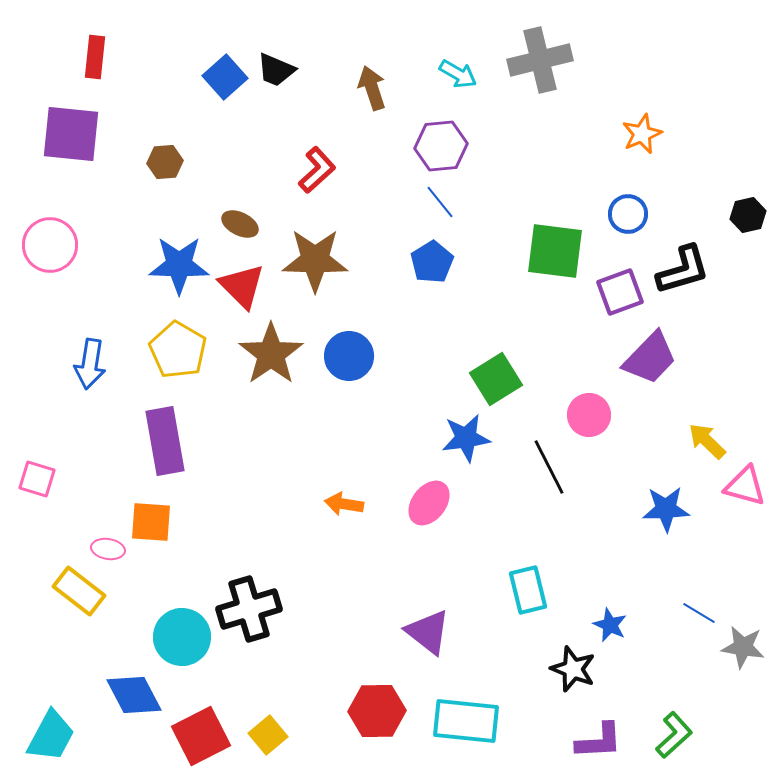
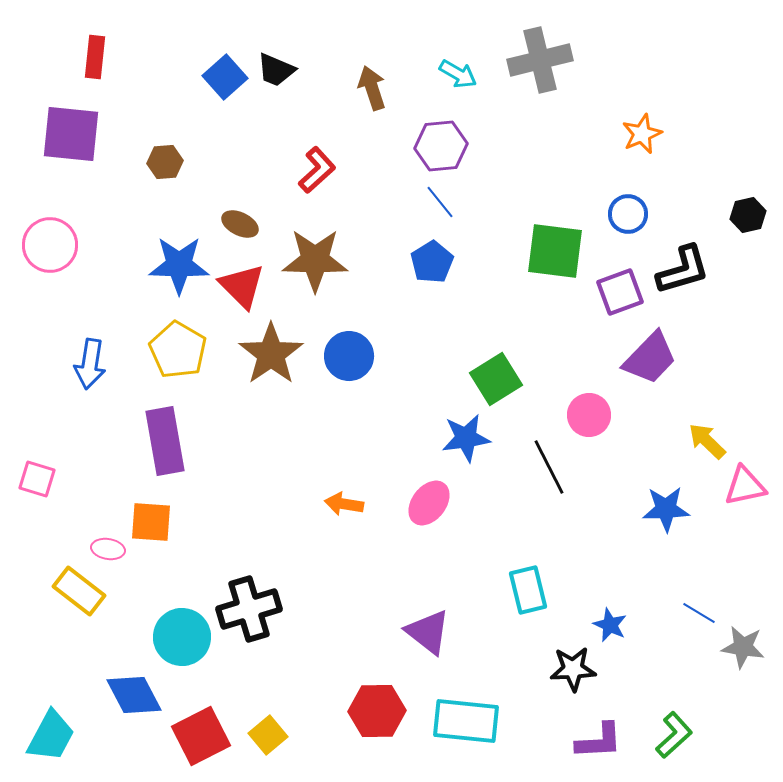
pink triangle at (745, 486): rotated 27 degrees counterclockwise
black star at (573, 669): rotated 24 degrees counterclockwise
